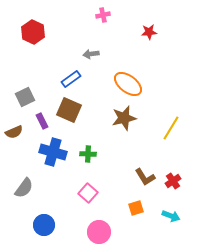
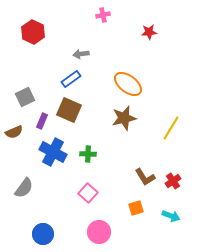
gray arrow: moved 10 px left
purple rectangle: rotated 49 degrees clockwise
blue cross: rotated 12 degrees clockwise
blue circle: moved 1 px left, 9 px down
